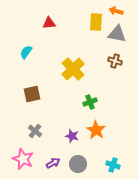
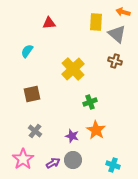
orange arrow: moved 7 px right, 1 px down
gray triangle: rotated 30 degrees clockwise
cyan semicircle: moved 1 px right, 1 px up
pink star: rotated 15 degrees clockwise
gray circle: moved 5 px left, 4 px up
